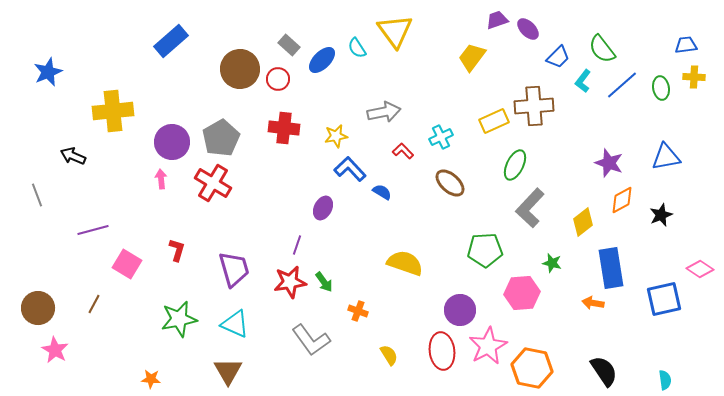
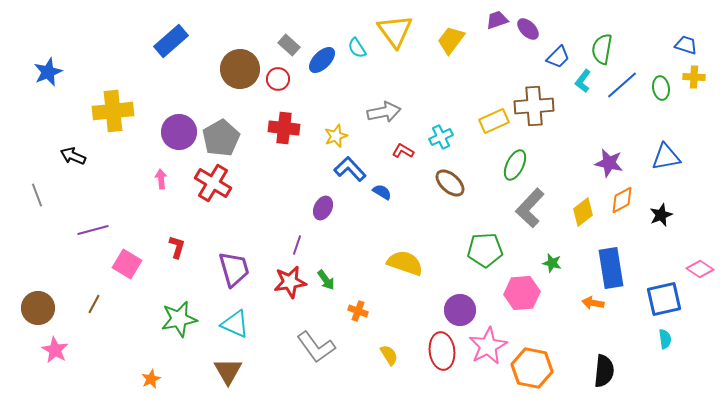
blue trapezoid at (686, 45): rotated 25 degrees clockwise
green semicircle at (602, 49): rotated 48 degrees clockwise
yellow trapezoid at (472, 57): moved 21 px left, 17 px up
yellow star at (336, 136): rotated 10 degrees counterclockwise
purple circle at (172, 142): moved 7 px right, 10 px up
red L-shape at (403, 151): rotated 15 degrees counterclockwise
purple star at (609, 163): rotated 8 degrees counterclockwise
yellow diamond at (583, 222): moved 10 px up
red L-shape at (177, 250): moved 3 px up
green arrow at (324, 282): moved 2 px right, 2 px up
gray L-shape at (311, 340): moved 5 px right, 7 px down
black semicircle at (604, 371): rotated 40 degrees clockwise
orange star at (151, 379): rotated 30 degrees counterclockwise
cyan semicircle at (665, 380): moved 41 px up
